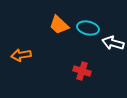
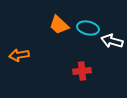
white arrow: moved 1 px left, 2 px up
orange arrow: moved 2 px left
red cross: rotated 24 degrees counterclockwise
